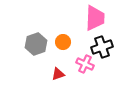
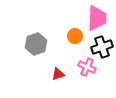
pink trapezoid: moved 2 px right
orange circle: moved 12 px right, 6 px up
pink cross: moved 2 px right, 3 px down
